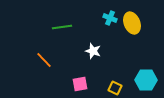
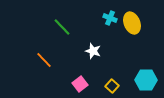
green line: rotated 54 degrees clockwise
pink square: rotated 28 degrees counterclockwise
yellow square: moved 3 px left, 2 px up; rotated 16 degrees clockwise
